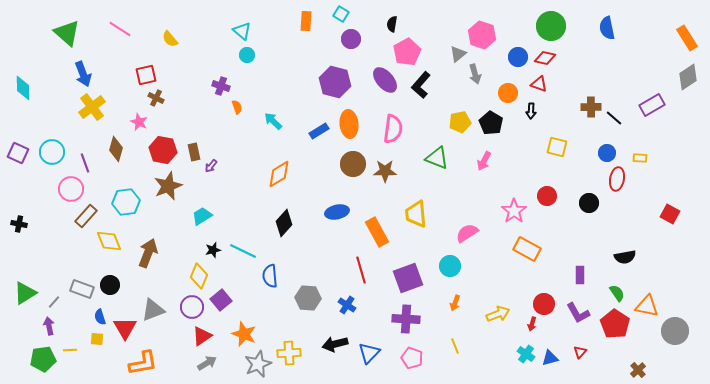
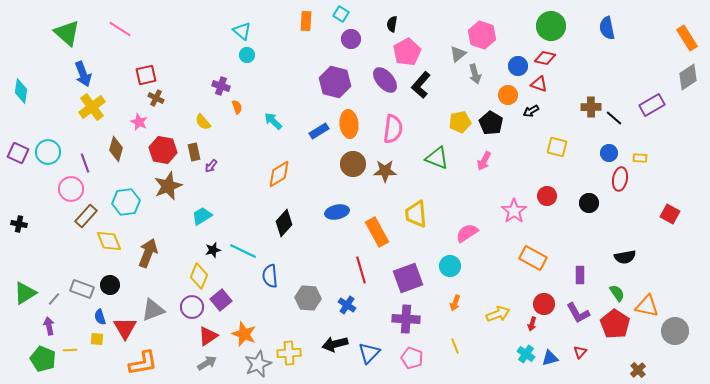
yellow semicircle at (170, 39): moved 33 px right, 83 px down
blue circle at (518, 57): moved 9 px down
cyan diamond at (23, 88): moved 2 px left, 3 px down; rotated 10 degrees clockwise
orange circle at (508, 93): moved 2 px down
black arrow at (531, 111): rotated 56 degrees clockwise
cyan circle at (52, 152): moved 4 px left
blue circle at (607, 153): moved 2 px right
red ellipse at (617, 179): moved 3 px right
orange rectangle at (527, 249): moved 6 px right, 9 px down
gray line at (54, 302): moved 3 px up
red triangle at (202, 336): moved 6 px right
green pentagon at (43, 359): rotated 30 degrees clockwise
